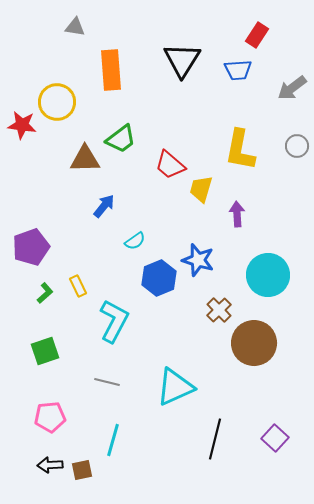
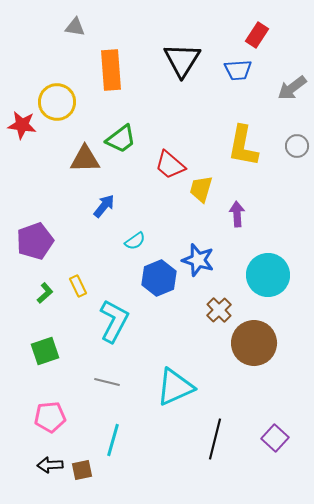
yellow L-shape: moved 3 px right, 4 px up
purple pentagon: moved 4 px right, 6 px up
